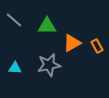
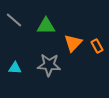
green triangle: moved 1 px left
orange triangle: moved 1 px right; rotated 18 degrees counterclockwise
gray star: rotated 15 degrees clockwise
